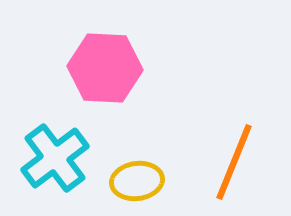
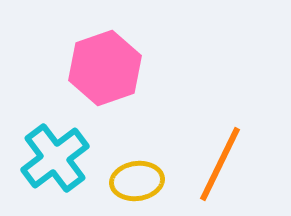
pink hexagon: rotated 22 degrees counterclockwise
orange line: moved 14 px left, 2 px down; rotated 4 degrees clockwise
